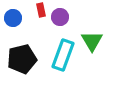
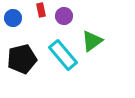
purple circle: moved 4 px right, 1 px up
green triangle: rotated 25 degrees clockwise
cyan rectangle: rotated 60 degrees counterclockwise
